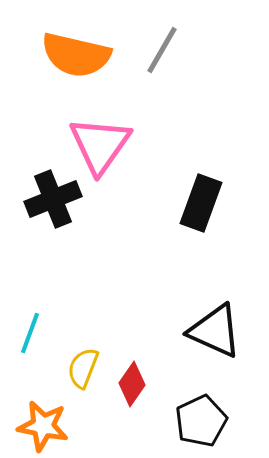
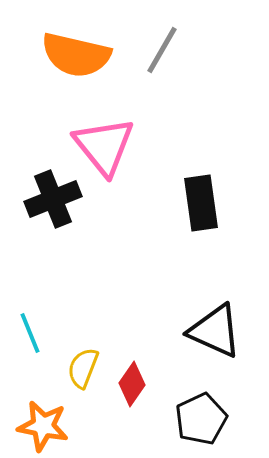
pink triangle: moved 4 px right, 1 px down; rotated 14 degrees counterclockwise
black rectangle: rotated 28 degrees counterclockwise
cyan line: rotated 42 degrees counterclockwise
black pentagon: moved 2 px up
